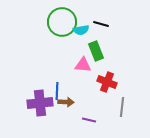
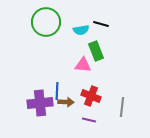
green circle: moved 16 px left
red cross: moved 16 px left, 14 px down
